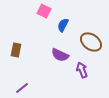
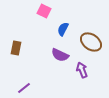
blue semicircle: moved 4 px down
brown rectangle: moved 2 px up
purple line: moved 2 px right
